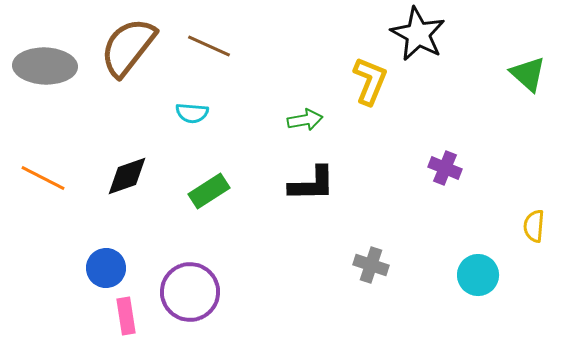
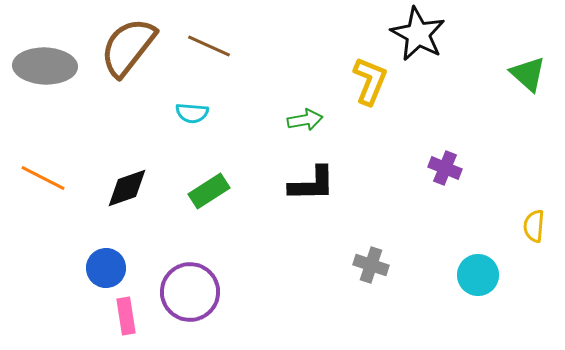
black diamond: moved 12 px down
